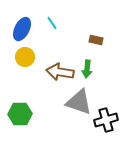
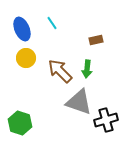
blue ellipse: rotated 50 degrees counterclockwise
brown rectangle: rotated 24 degrees counterclockwise
yellow circle: moved 1 px right, 1 px down
brown arrow: moved 1 px up; rotated 36 degrees clockwise
green hexagon: moved 9 px down; rotated 20 degrees clockwise
